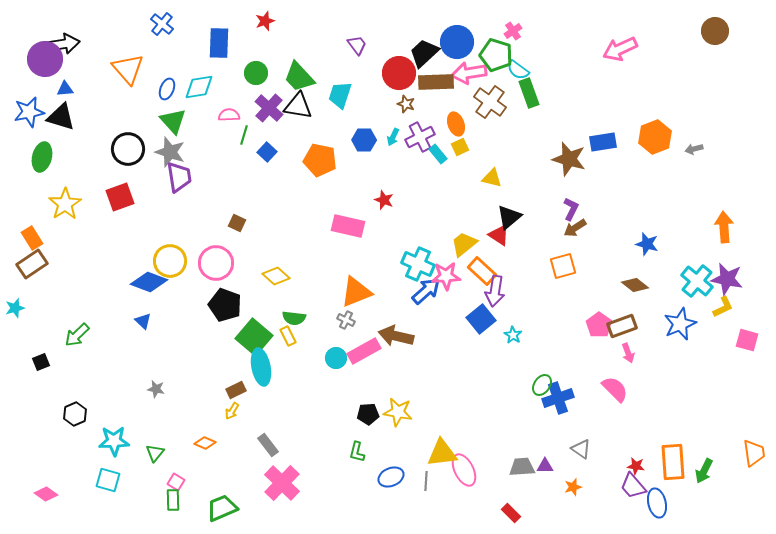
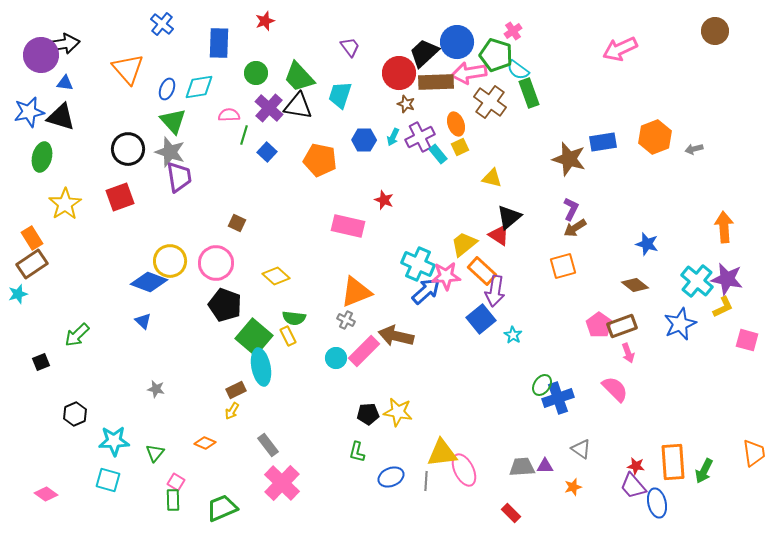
purple trapezoid at (357, 45): moved 7 px left, 2 px down
purple circle at (45, 59): moved 4 px left, 4 px up
blue triangle at (65, 89): moved 6 px up; rotated 12 degrees clockwise
cyan star at (15, 308): moved 3 px right, 14 px up
pink rectangle at (364, 351): rotated 16 degrees counterclockwise
